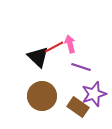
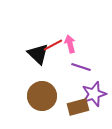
red line: moved 1 px left, 2 px up
black triangle: moved 3 px up
brown rectangle: rotated 50 degrees counterclockwise
